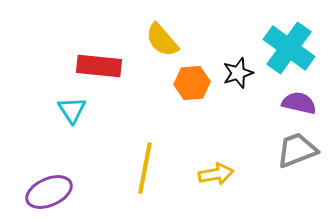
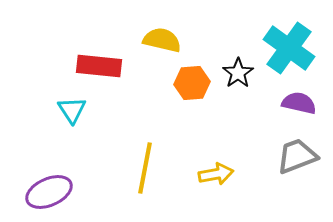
yellow semicircle: rotated 144 degrees clockwise
black star: rotated 16 degrees counterclockwise
gray trapezoid: moved 6 px down
